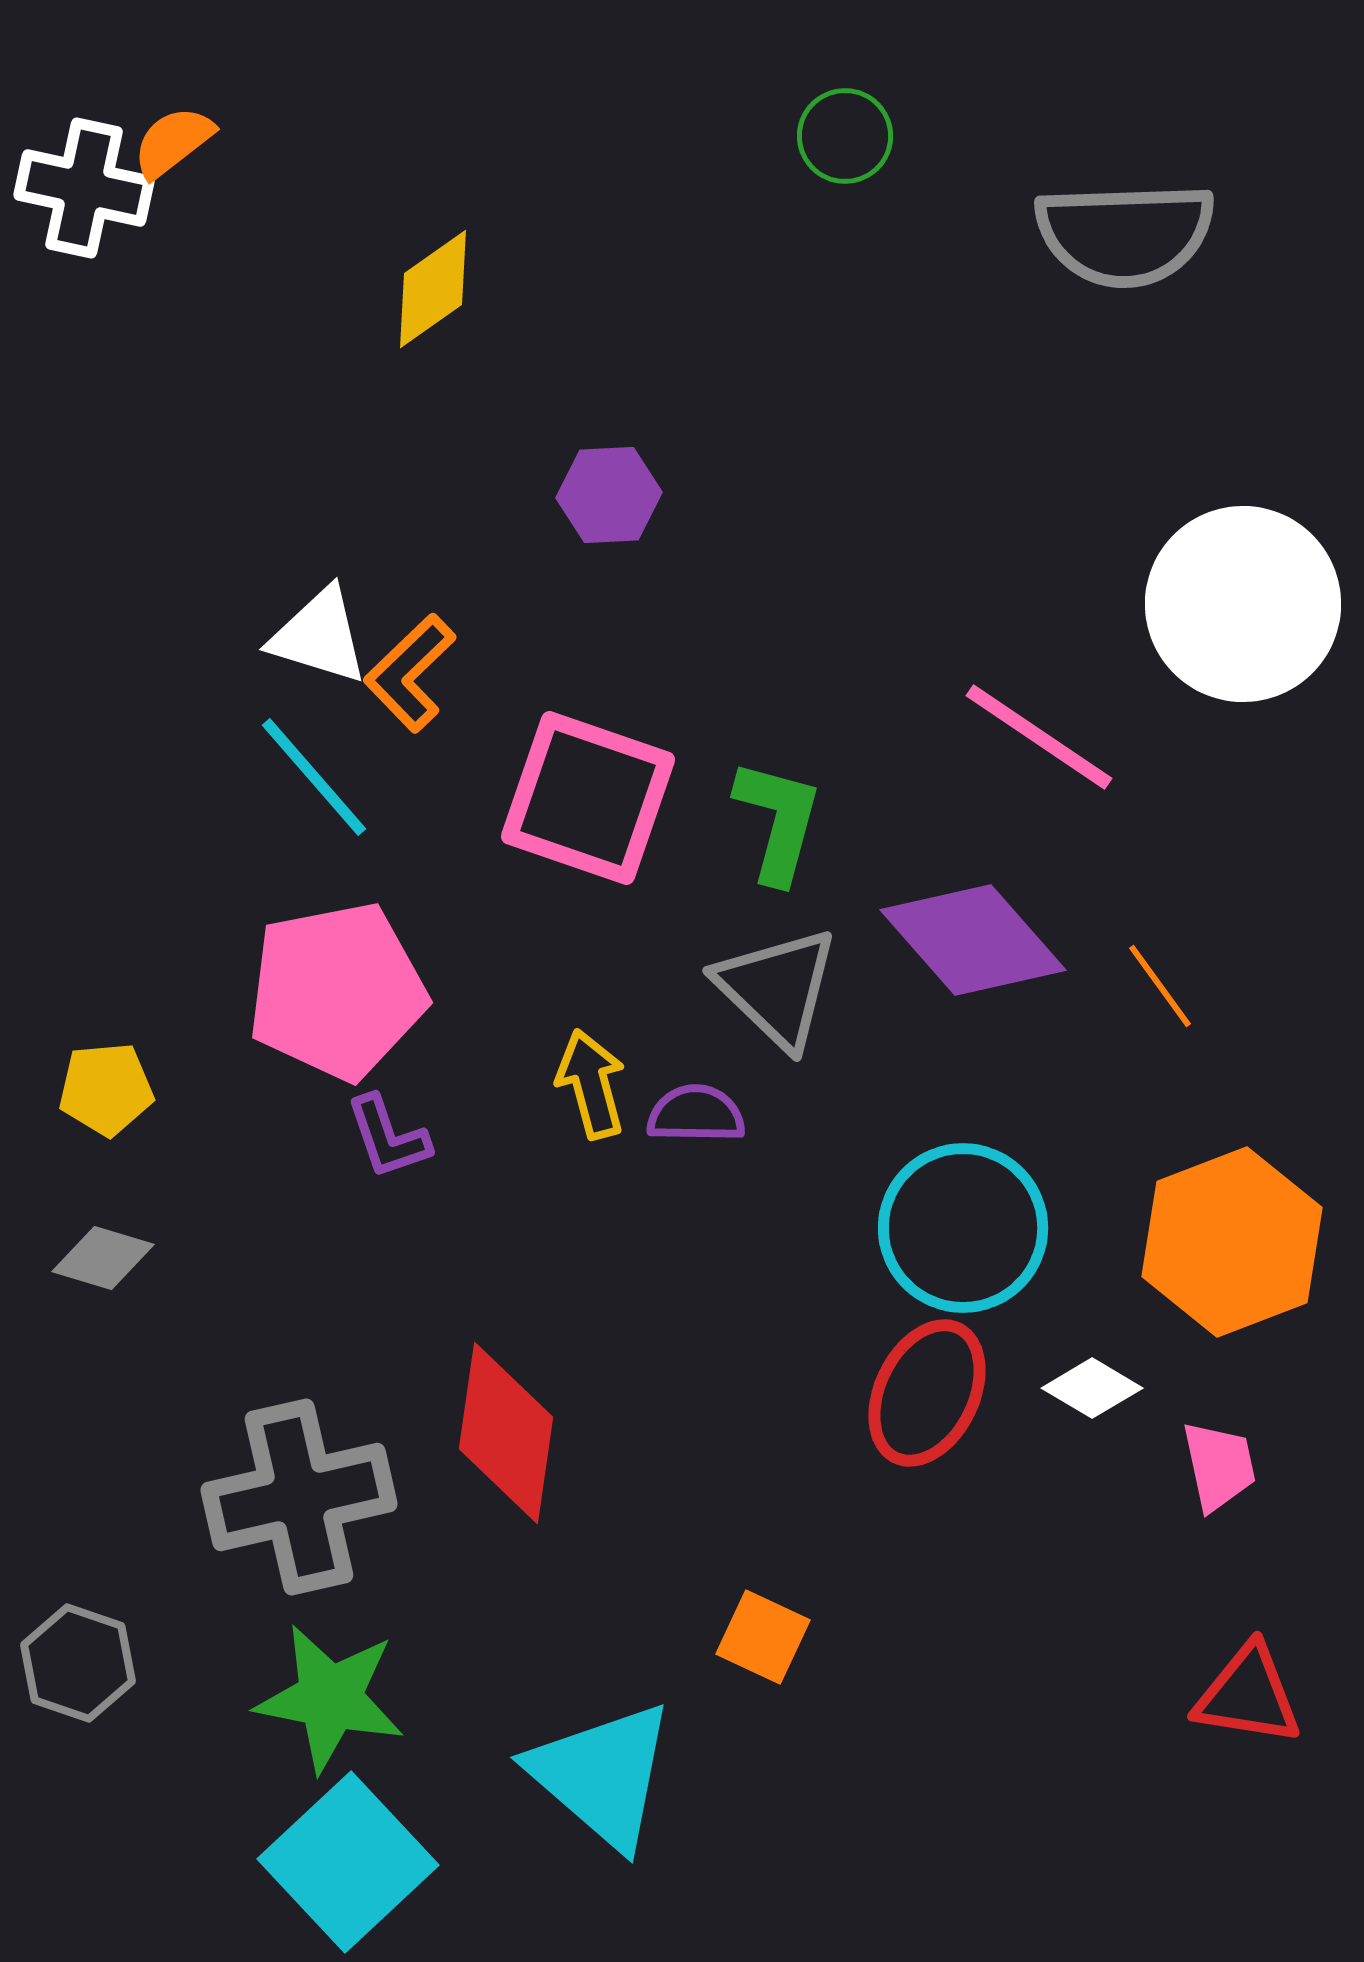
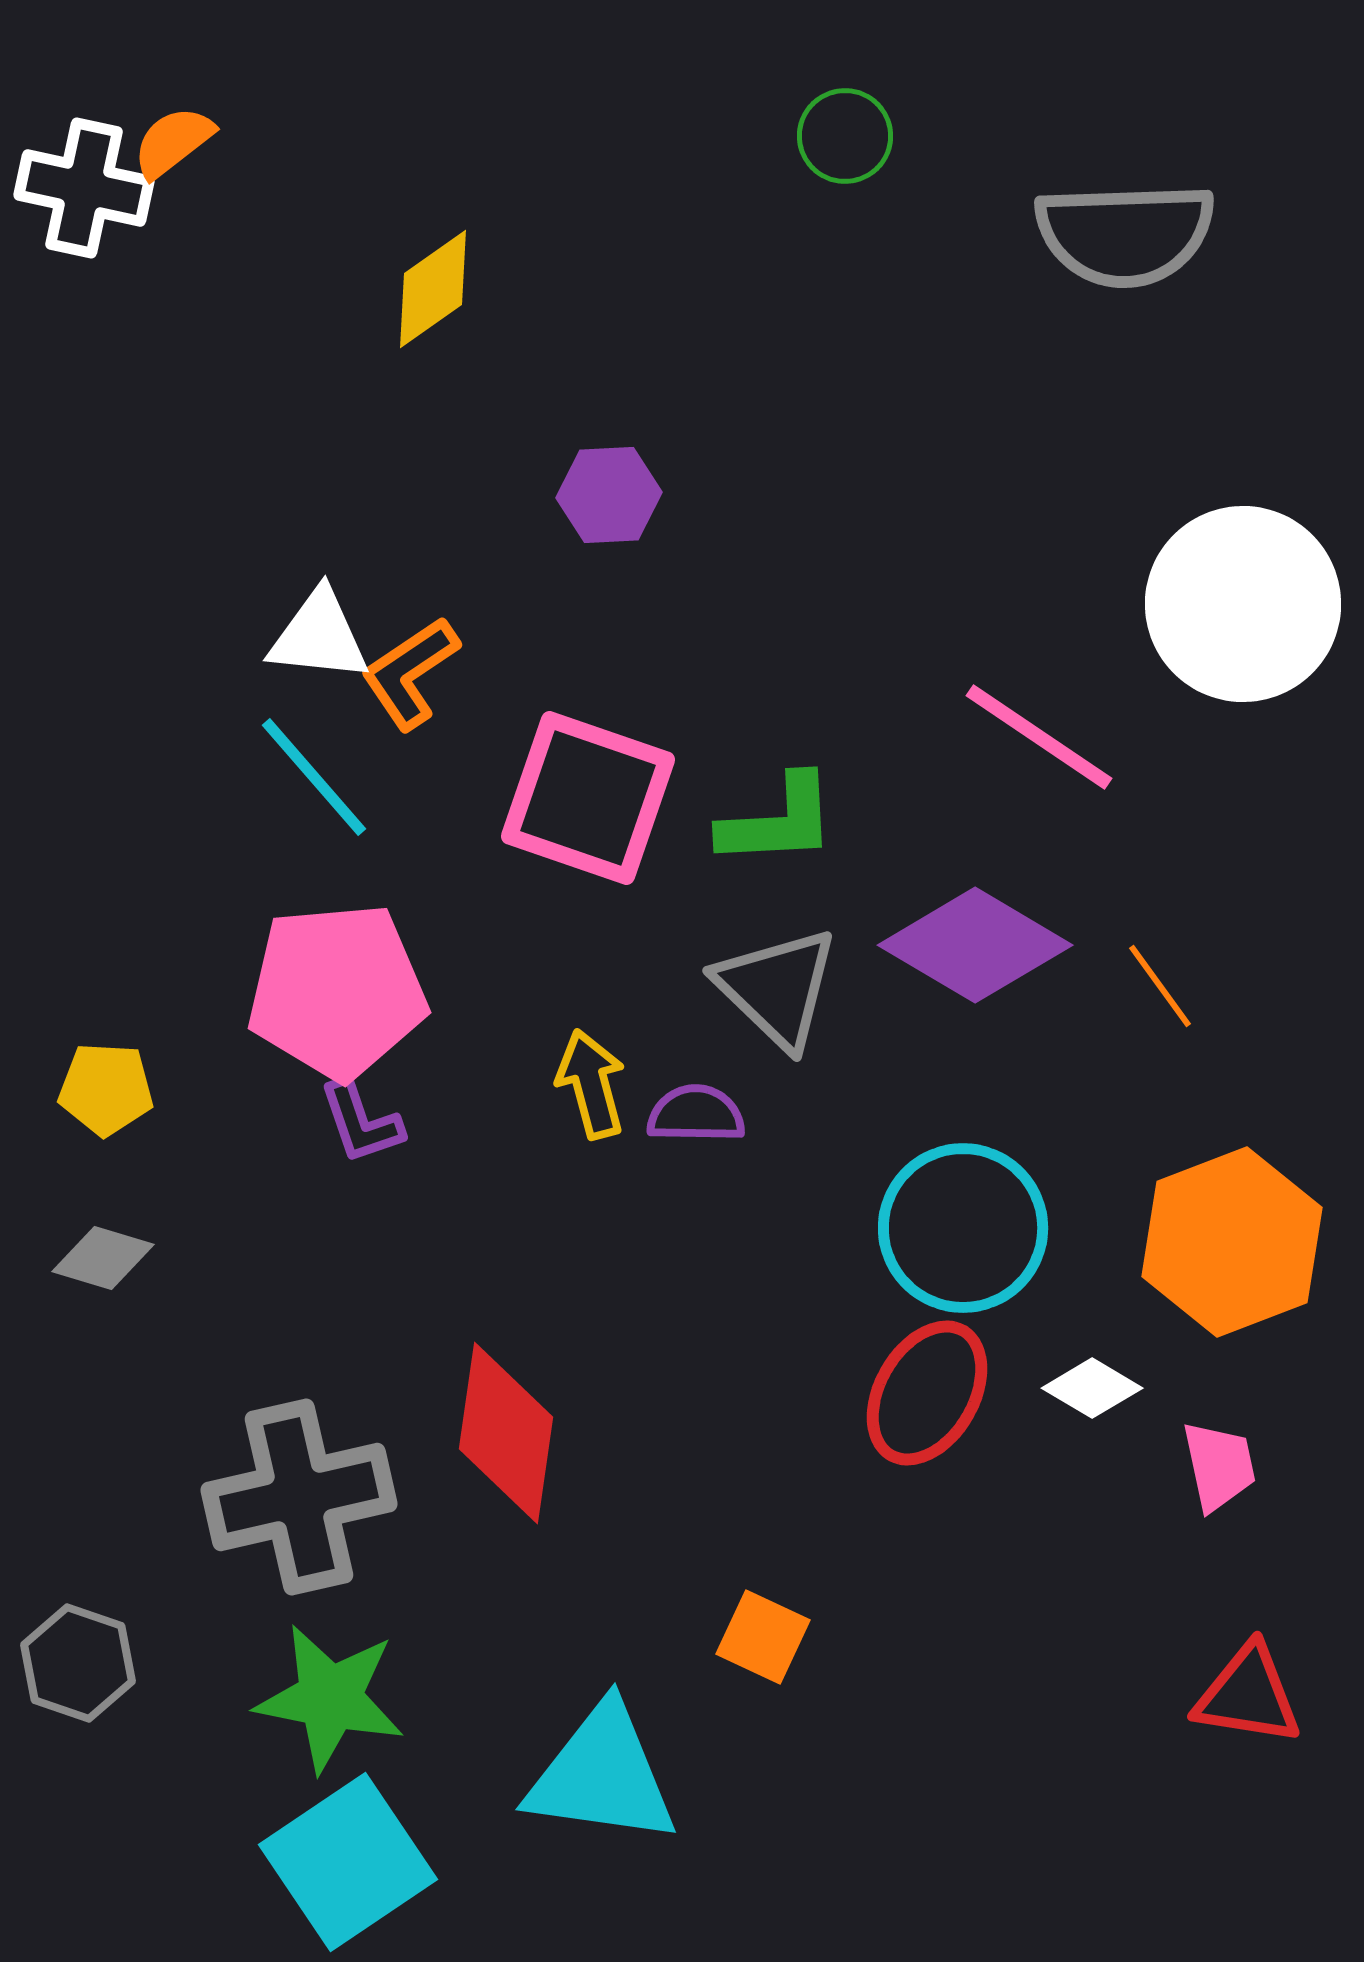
white triangle: rotated 11 degrees counterclockwise
orange L-shape: rotated 10 degrees clockwise
green L-shape: rotated 72 degrees clockwise
purple diamond: moved 2 px right, 5 px down; rotated 18 degrees counterclockwise
pink pentagon: rotated 6 degrees clockwise
yellow pentagon: rotated 8 degrees clockwise
purple L-shape: moved 27 px left, 15 px up
red ellipse: rotated 4 degrees clockwise
cyan triangle: rotated 33 degrees counterclockwise
cyan square: rotated 9 degrees clockwise
